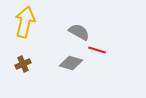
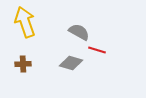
yellow arrow: rotated 32 degrees counterclockwise
brown cross: rotated 21 degrees clockwise
